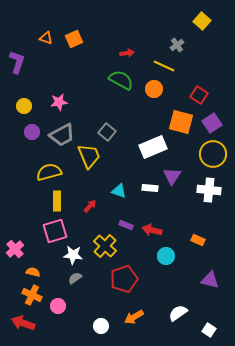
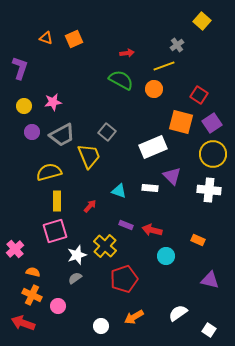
purple L-shape at (17, 62): moved 3 px right, 6 px down
yellow line at (164, 66): rotated 45 degrees counterclockwise
pink star at (59, 102): moved 6 px left
purple triangle at (172, 176): rotated 18 degrees counterclockwise
white star at (73, 255): moved 4 px right; rotated 24 degrees counterclockwise
